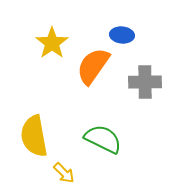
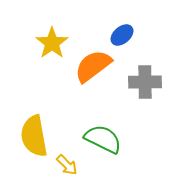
blue ellipse: rotated 45 degrees counterclockwise
orange semicircle: rotated 18 degrees clockwise
yellow arrow: moved 3 px right, 8 px up
